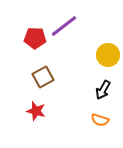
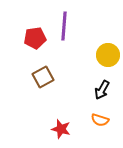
purple line: rotated 48 degrees counterclockwise
red pentagon: rotated 10 degrees counterclockwise
black arrow: moved 1 px left
red star: moved 25 px right, 18 px down
